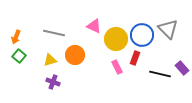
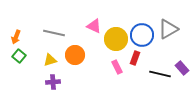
gray triangle: rotated 45 degrees clockwise
purple cross: rotated 24 degrees counterclockwise
